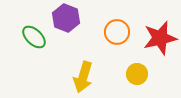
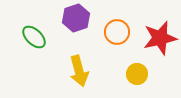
purple hexagon: moved 10 px right; rotated 20 degrees clockwise
yellow arrow: moved 4 px left, 6 px up; rotated 32 degrees counterclockwise
